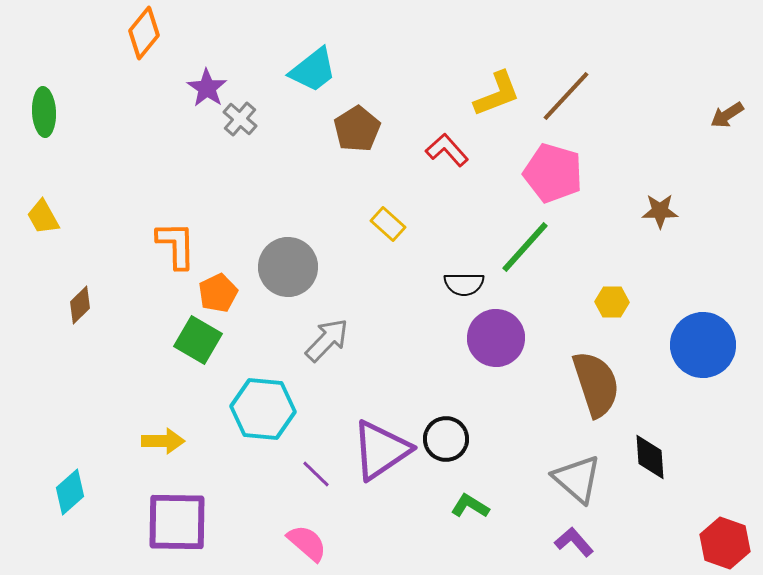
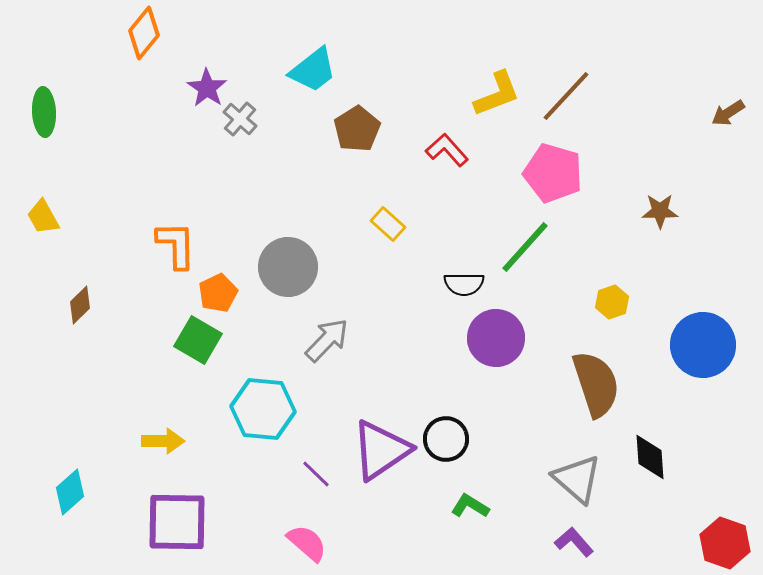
brown arrow: moved 1 px right, 2 px up
yellow hexagon: rotated 20 degrees counterclockwise
